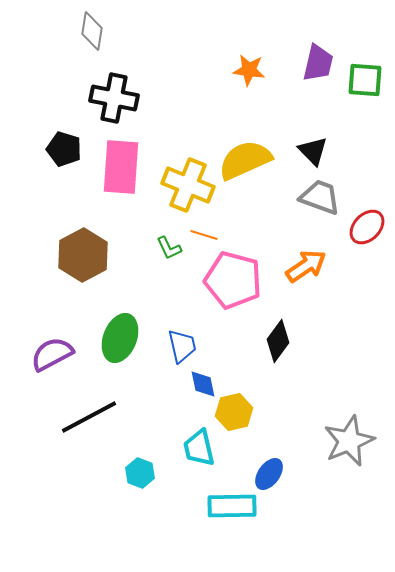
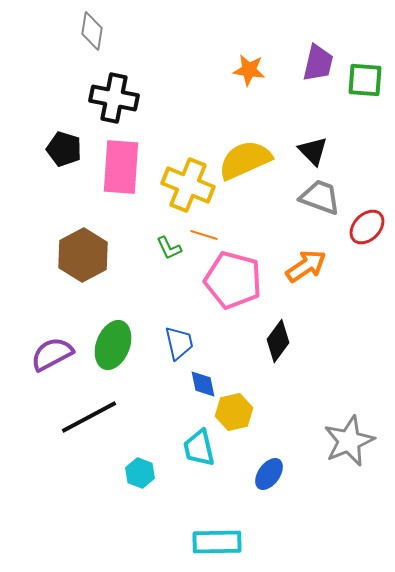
green ellipse: moved 7 px left, 7 px down
blue trapezoid: moved 3 px left, 3 px up
cyan rectangle: moved 15 px left, 36 px down
